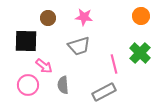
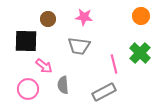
brown circle: moved 1 px down
gray trapezoid: rotated 25 degrees clockwise
pink circle: moved 4 px down
